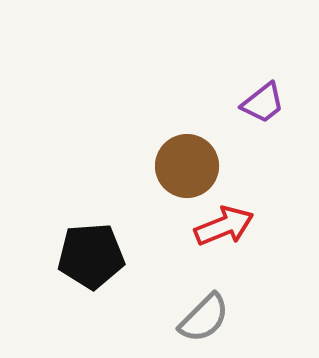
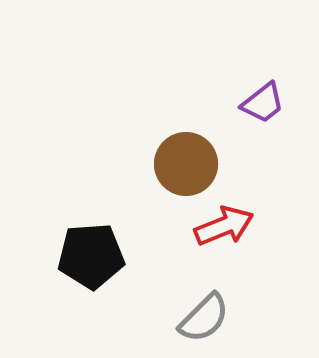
brown circle: moved 1 px left, 2 px up
